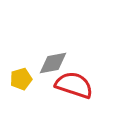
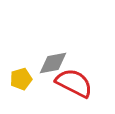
red semicircle: moved 2 px up; rotated 9 degrees clockwise
